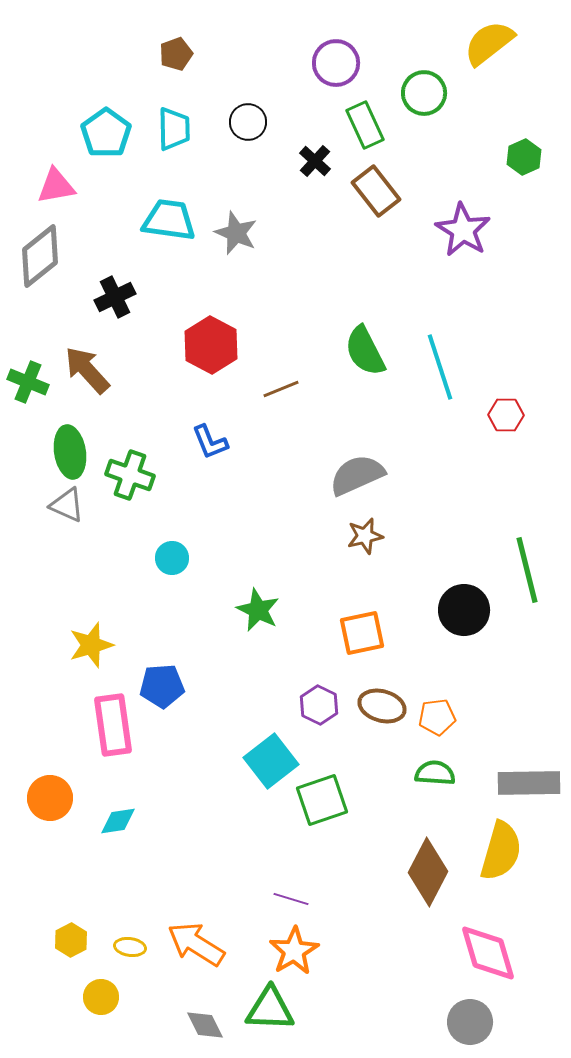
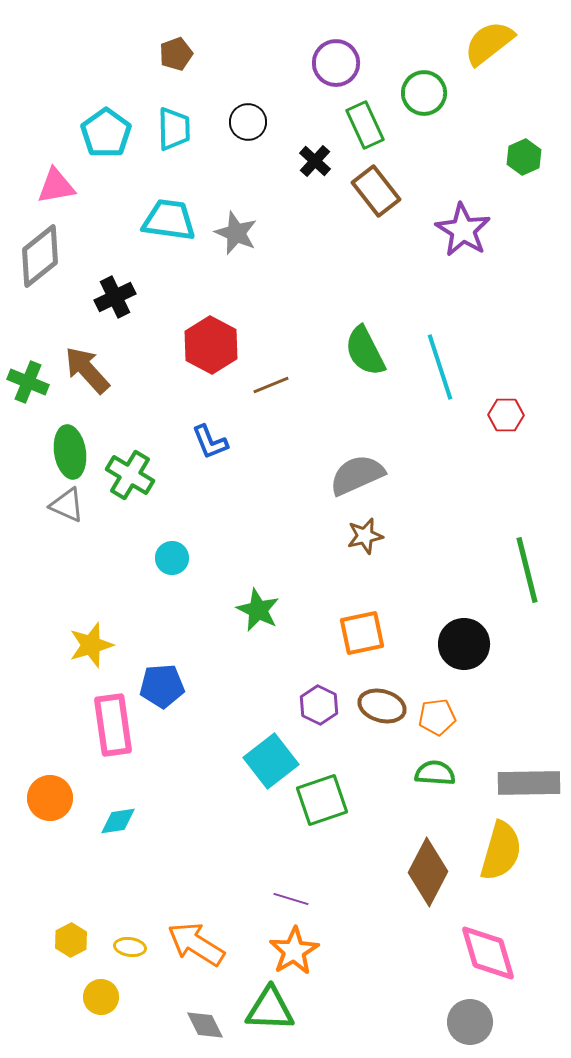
brown line at (281, 389): moved 10 px left, 4 px up
green cross at (130, 475): rotated 12 degrees clockwise
black circle at (464, 610): moved 34 px down
